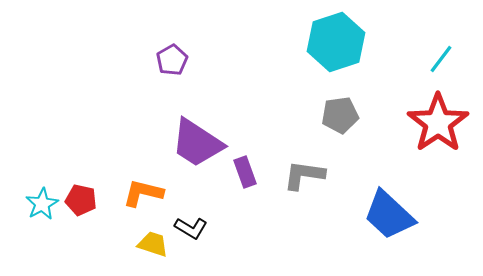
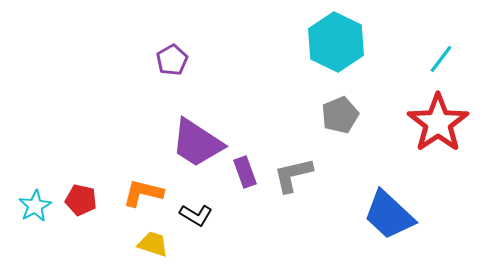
cyan hexagon: rotated 16 degrees counterclockwise
gray pentagon: rotated 15 degrees counterclockwise
gray L-shape: moved 11 px left; rotated 21 degrees counterclockwise
cyan star: moved 7 px left, 2 px down
black L-shape: moved 5 px right, 13 px up
